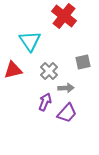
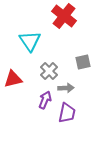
red triangle: moved 9 px down
purple arrow: moved 2 px up
purple trapezoid: rotated 30 degrees counterclockwise
